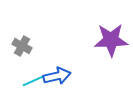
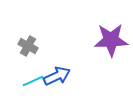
gray cross: moved 6 px right
blue arrow: rotated 12 degrees counterclockwise
